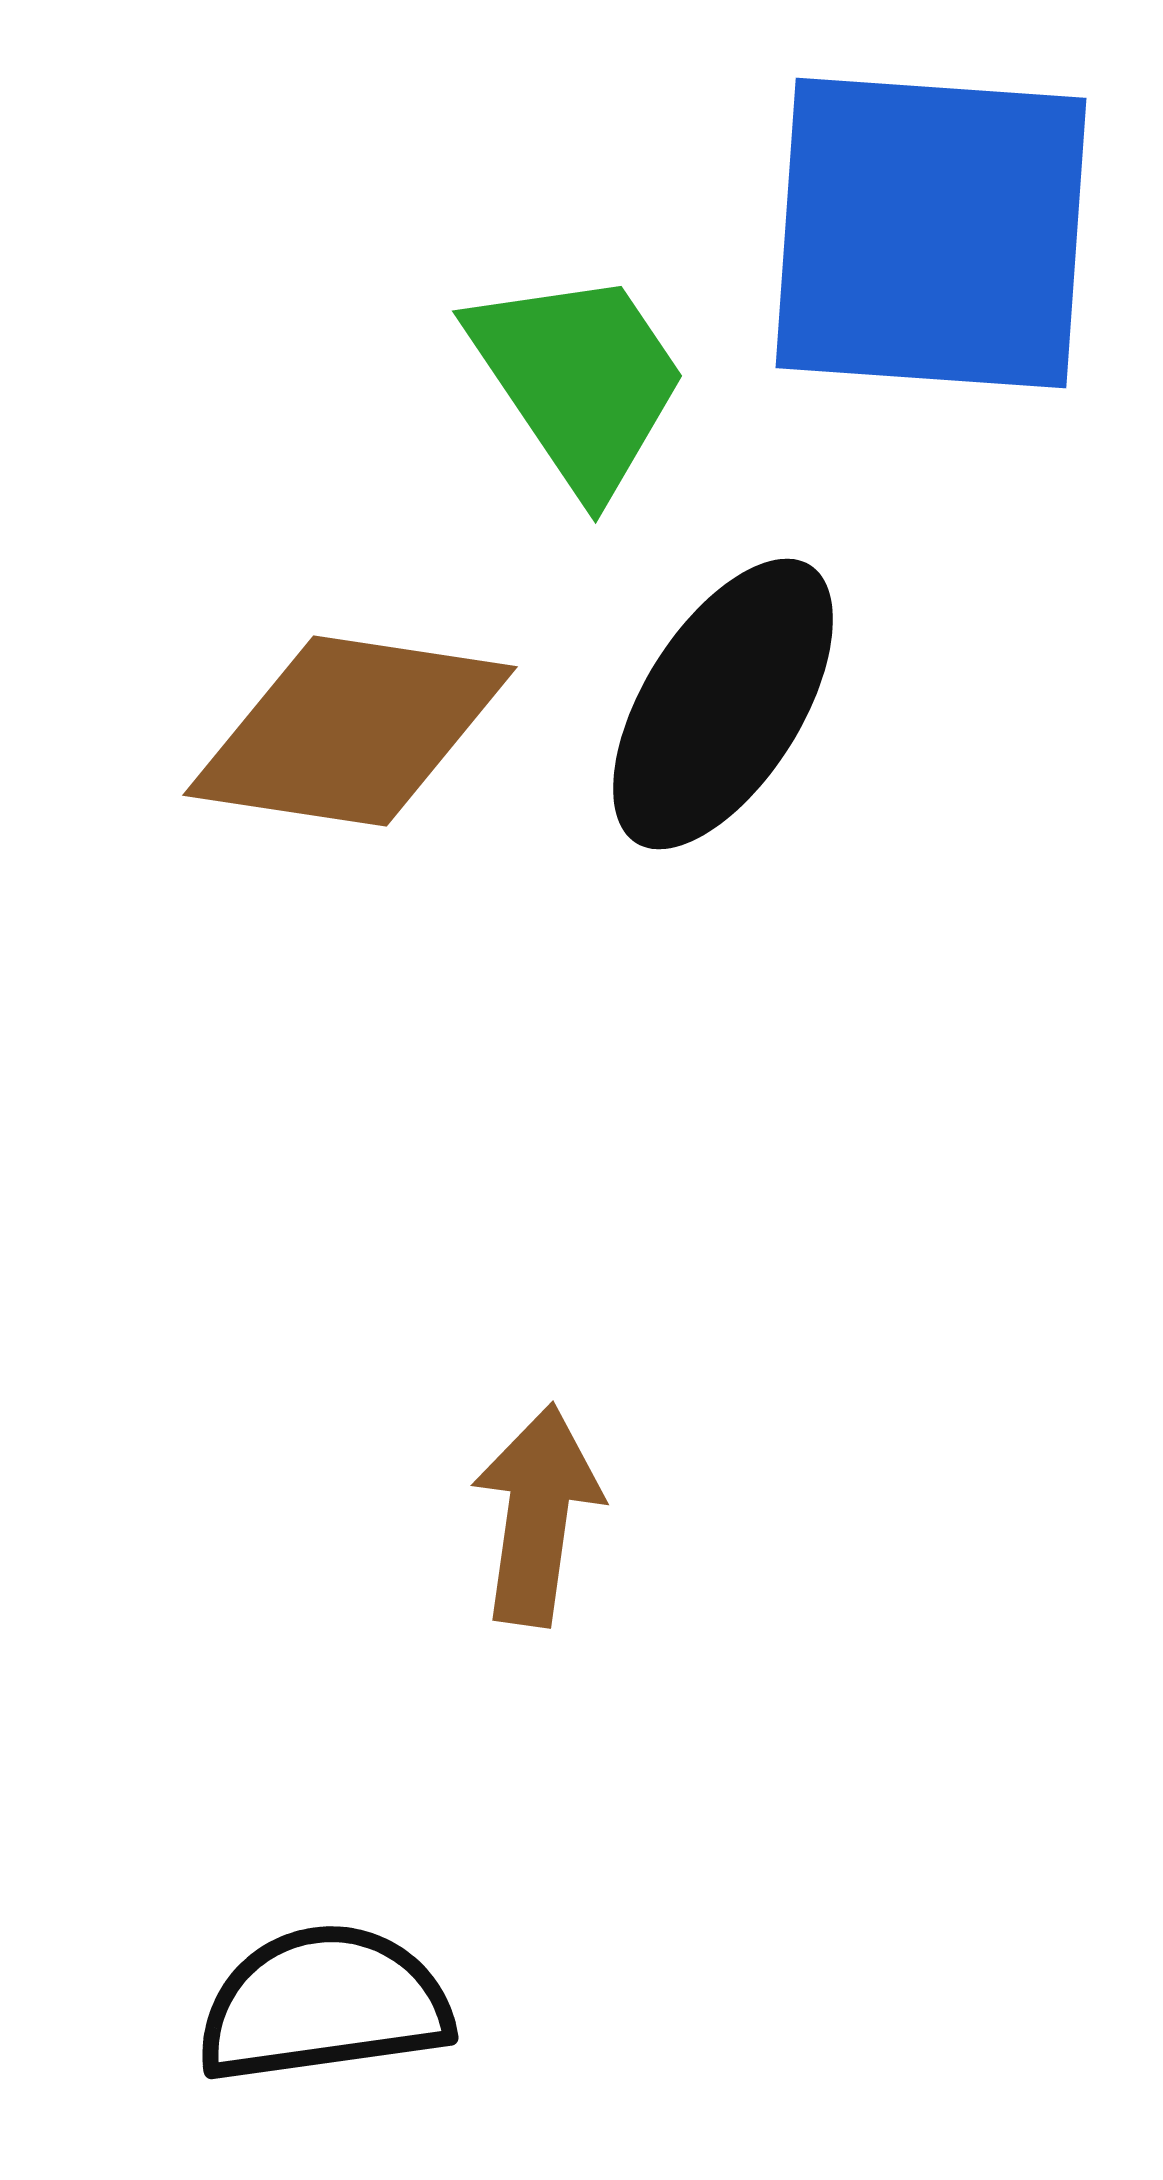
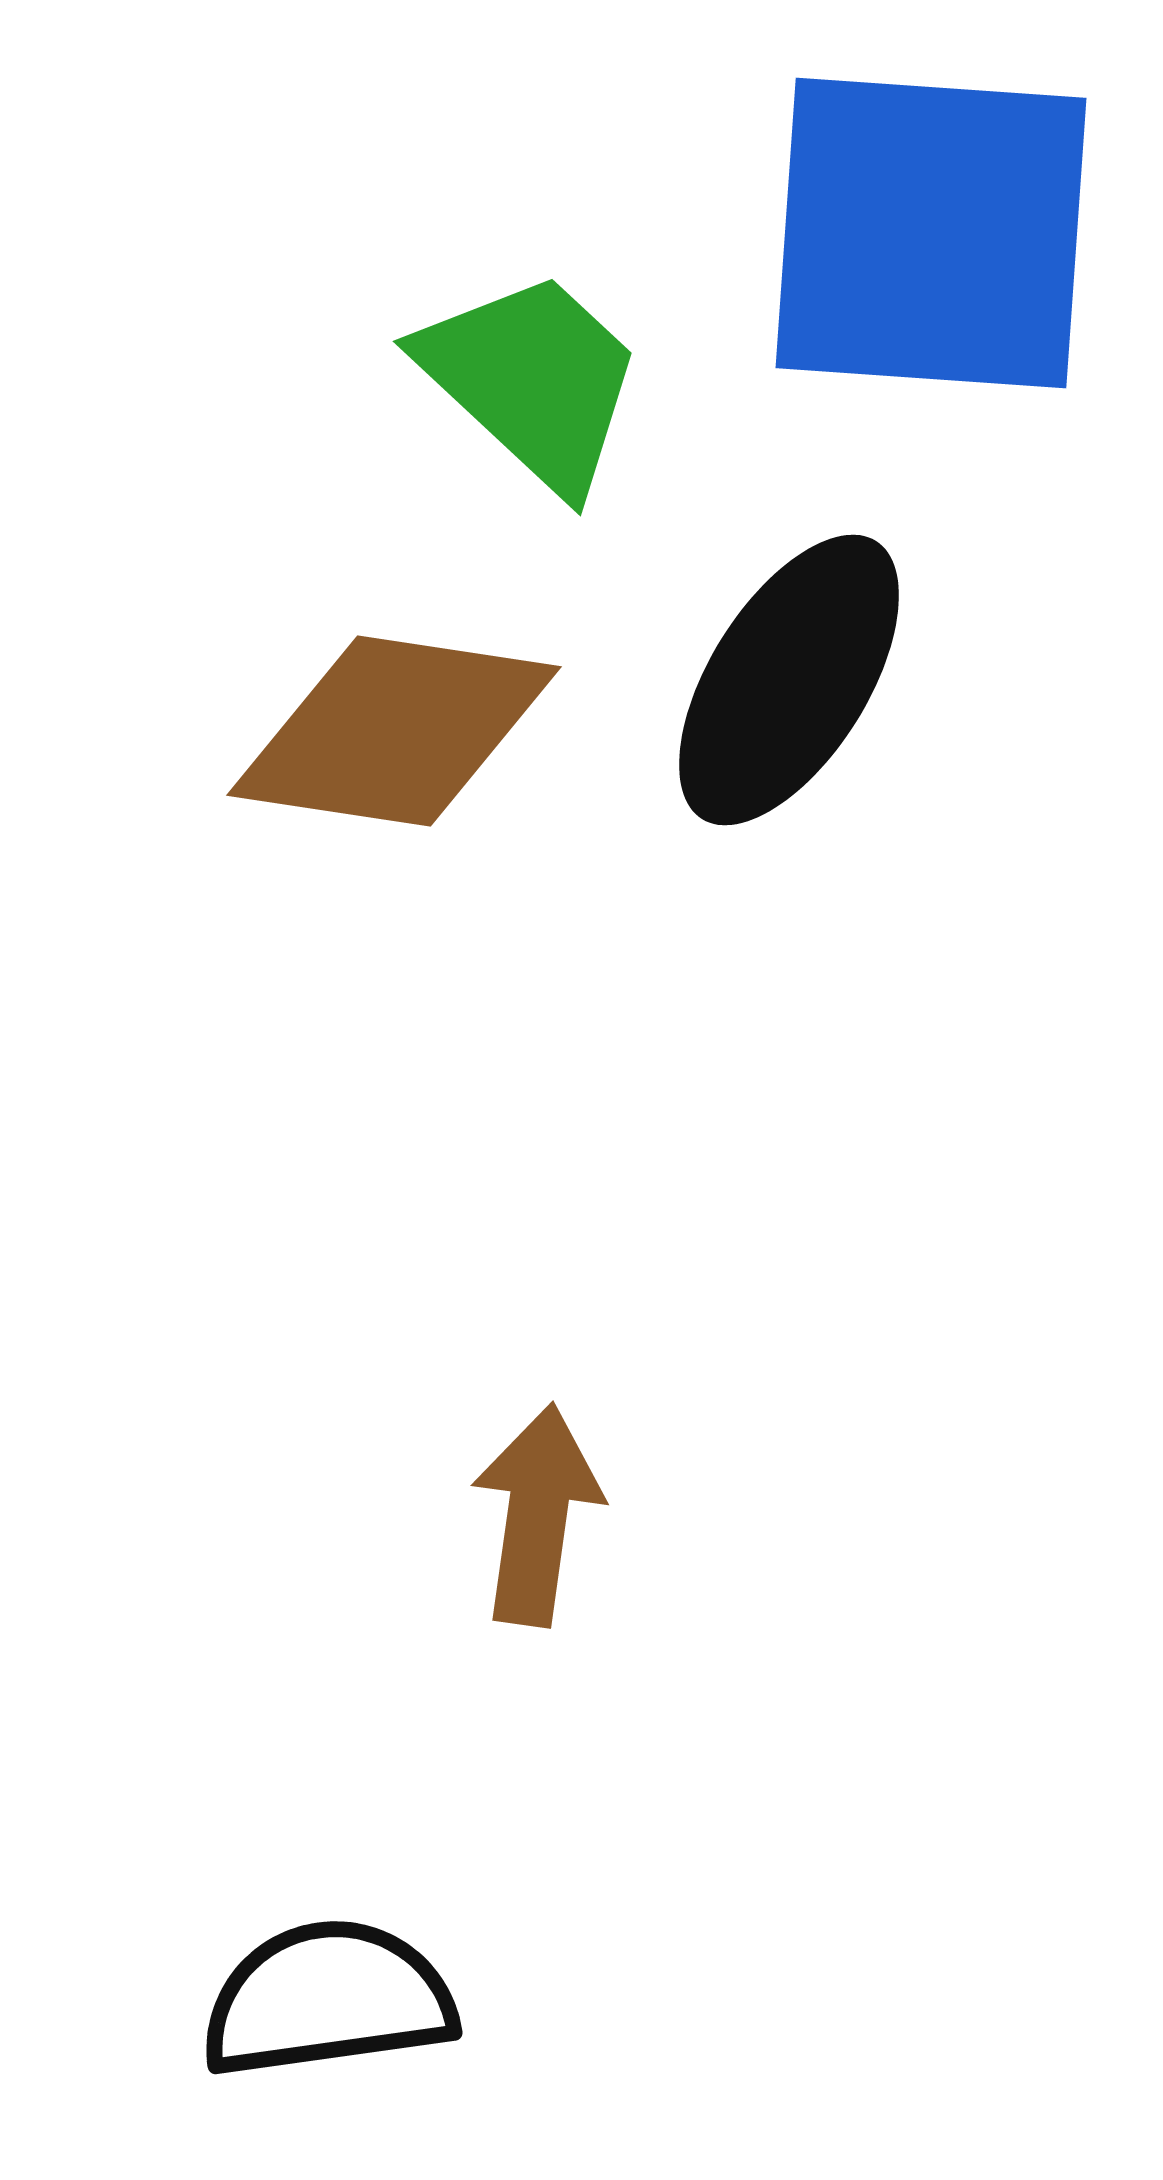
green trapezoid: moved 47 px left; rotated 13 degrees counterclockwise
black ellipse: moved 66 px right, 24 px up
brown diamond: moved 44 px right
black semicircle: moved 4 px right, 5 px up
